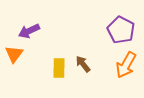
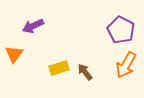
purple arrow: moved 4 px right, 5 px up
brown arrow: moved 2 px right, 8 px down
yellow rectangle: rotated 72 degrees clockwise
